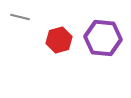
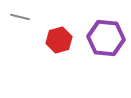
purple hexagon: moved 3 px right
